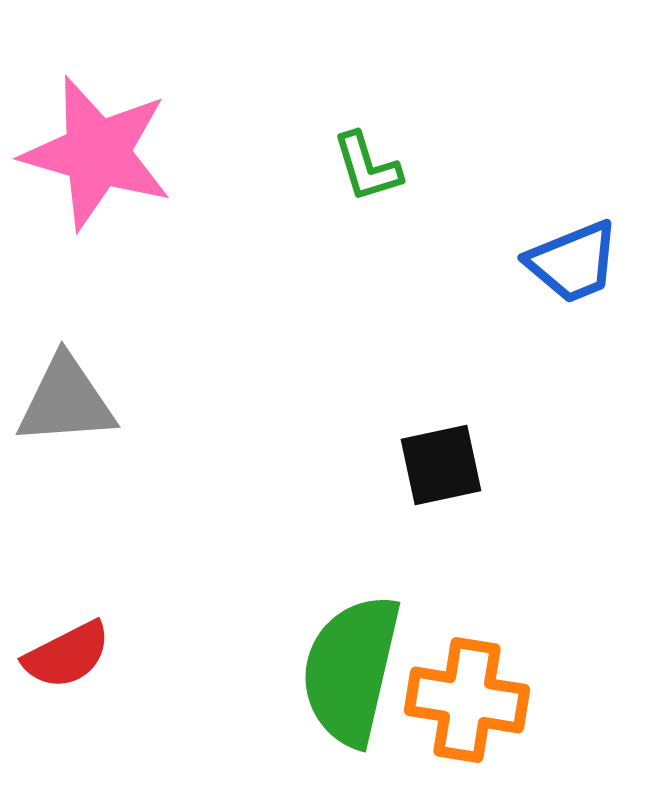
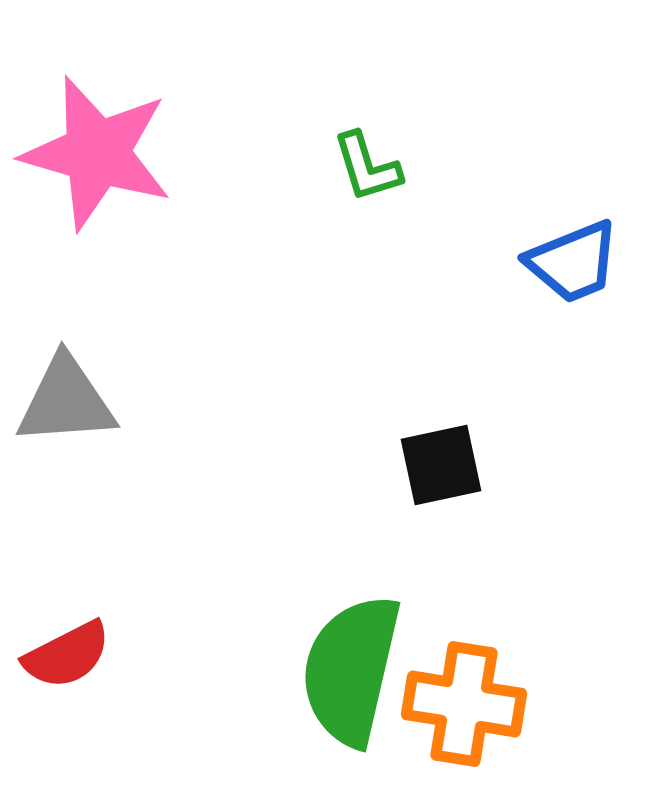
orange cross: moved 3 px left, 4 px down
